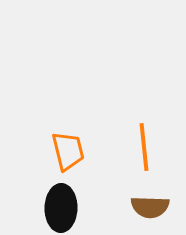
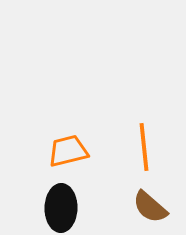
orange trapezoid: rotated 90 degrees counterclockwise
brown semicircle: rotated 39 degrees clockwise
